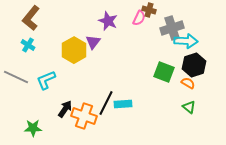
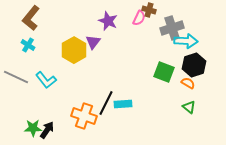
cyan L-shape: rotated 105 degrees counterclockwise
black arrow: moved 18 px left, 21 px down
